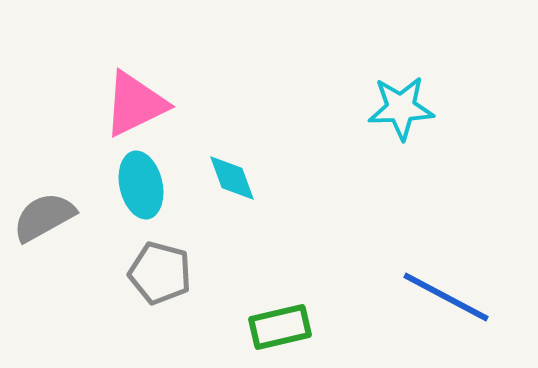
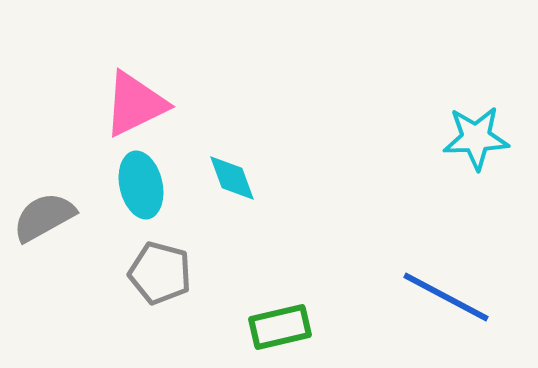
cyan star: moved 75 px right, 30 px down
